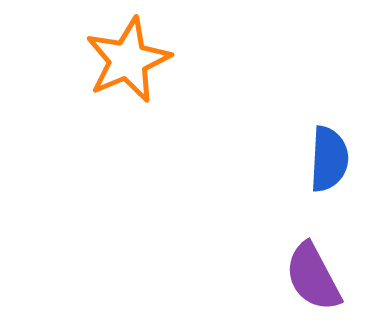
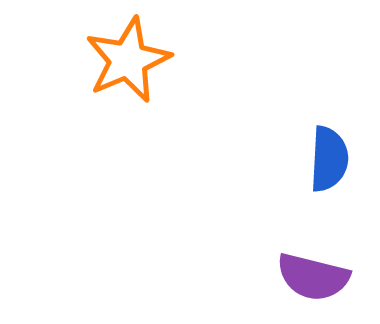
purple semicircle: rotated 48 degrees counterclockwise
